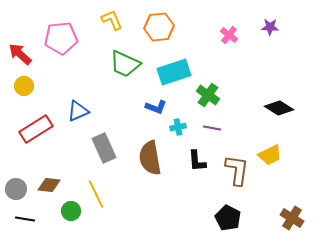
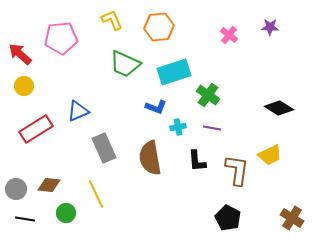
green circle: moved 5 px left, 2 px down
